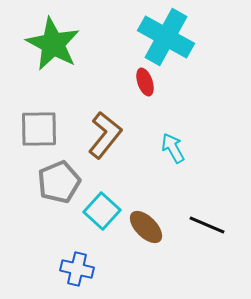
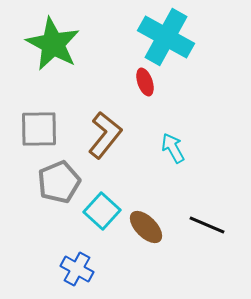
blue cross: rotated 16 degrees clockwise
